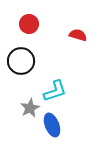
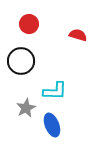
cyan L-shape: rotated 20 degrees clockwise
gray star: moved 4 px left
